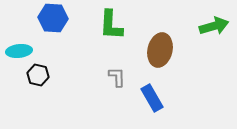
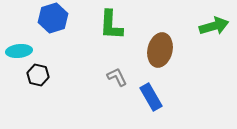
blue hexagon: rotated 20 degrees counterclockwise
gray L-shape: rotated 25 degrees counterclockwise
blue rectangle: moved 1 px left, 1 px up
